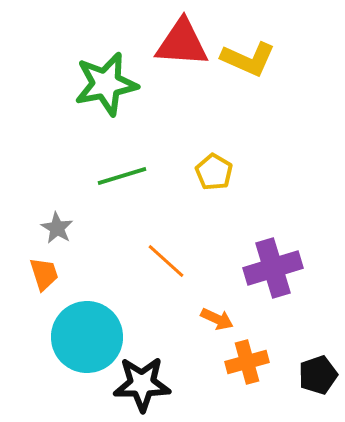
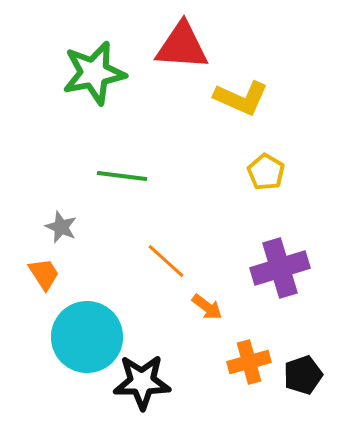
red triangle: moved 3 px down
yellow L-shape: moved 7 px left, 39 px down
green star: moved 12 px left, 11 px up
yellow pentagon: moved 52 px right
green line: rotated 24 degrees clockwise
gray star: moved 4 px right, 1 px up; rotated 8 degrees counterclockwise
purple cross: moved 7 px right
orange trapezoid: rotated 15 degrees counterclockwise
orange arrow: moved 10 px left, 12 px up; rotated 12 degrees clockwise
orange cross: moved 2 px right
black pentagon: moved 15 px left
black star: moved 2 px up
